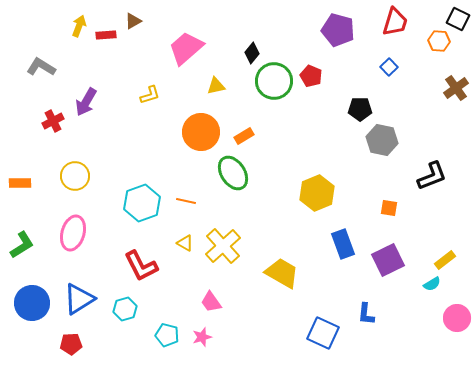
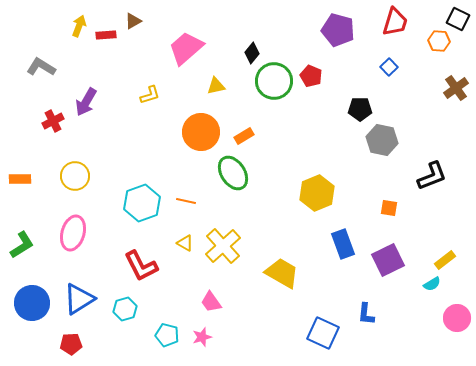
orange rectangle at (20, 183): moved 4 px up
